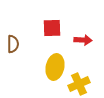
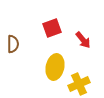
red square: rotated 18 degrees counterclockwise
red arrow: rotated 48 degrees clockwise
